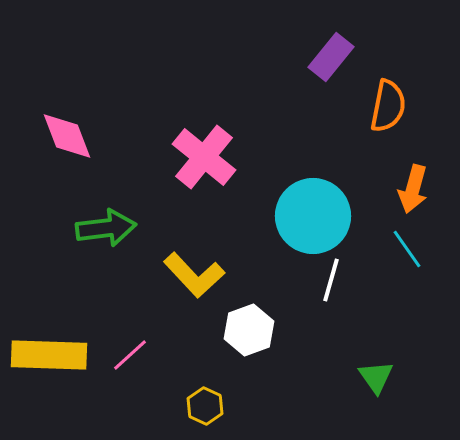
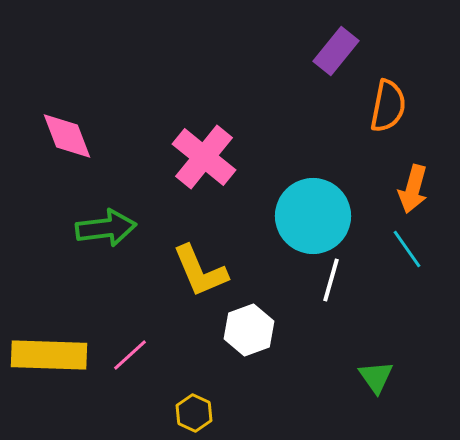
purple rectangle: moved 5 px right, 6 px up
yellow L-shape: moved 6 px right, 4 px up; rotated 20 degrees clockwise
yellow hexagon: moved 11 px left, 7 px down
